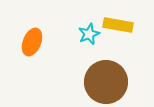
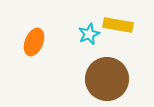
orange ellipse: moved 2 px right
brown circle: moved 1 px right, 3 px up
